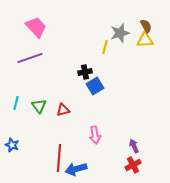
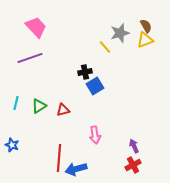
yellow triangle: rotated 18 degrees counterclockwise
yellow line: rotated 56 degrees counterclockwise
green triangle: rotated 35 degrees clockwise
